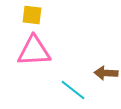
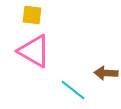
pink triangle: rotated 33 degrees clockwise
